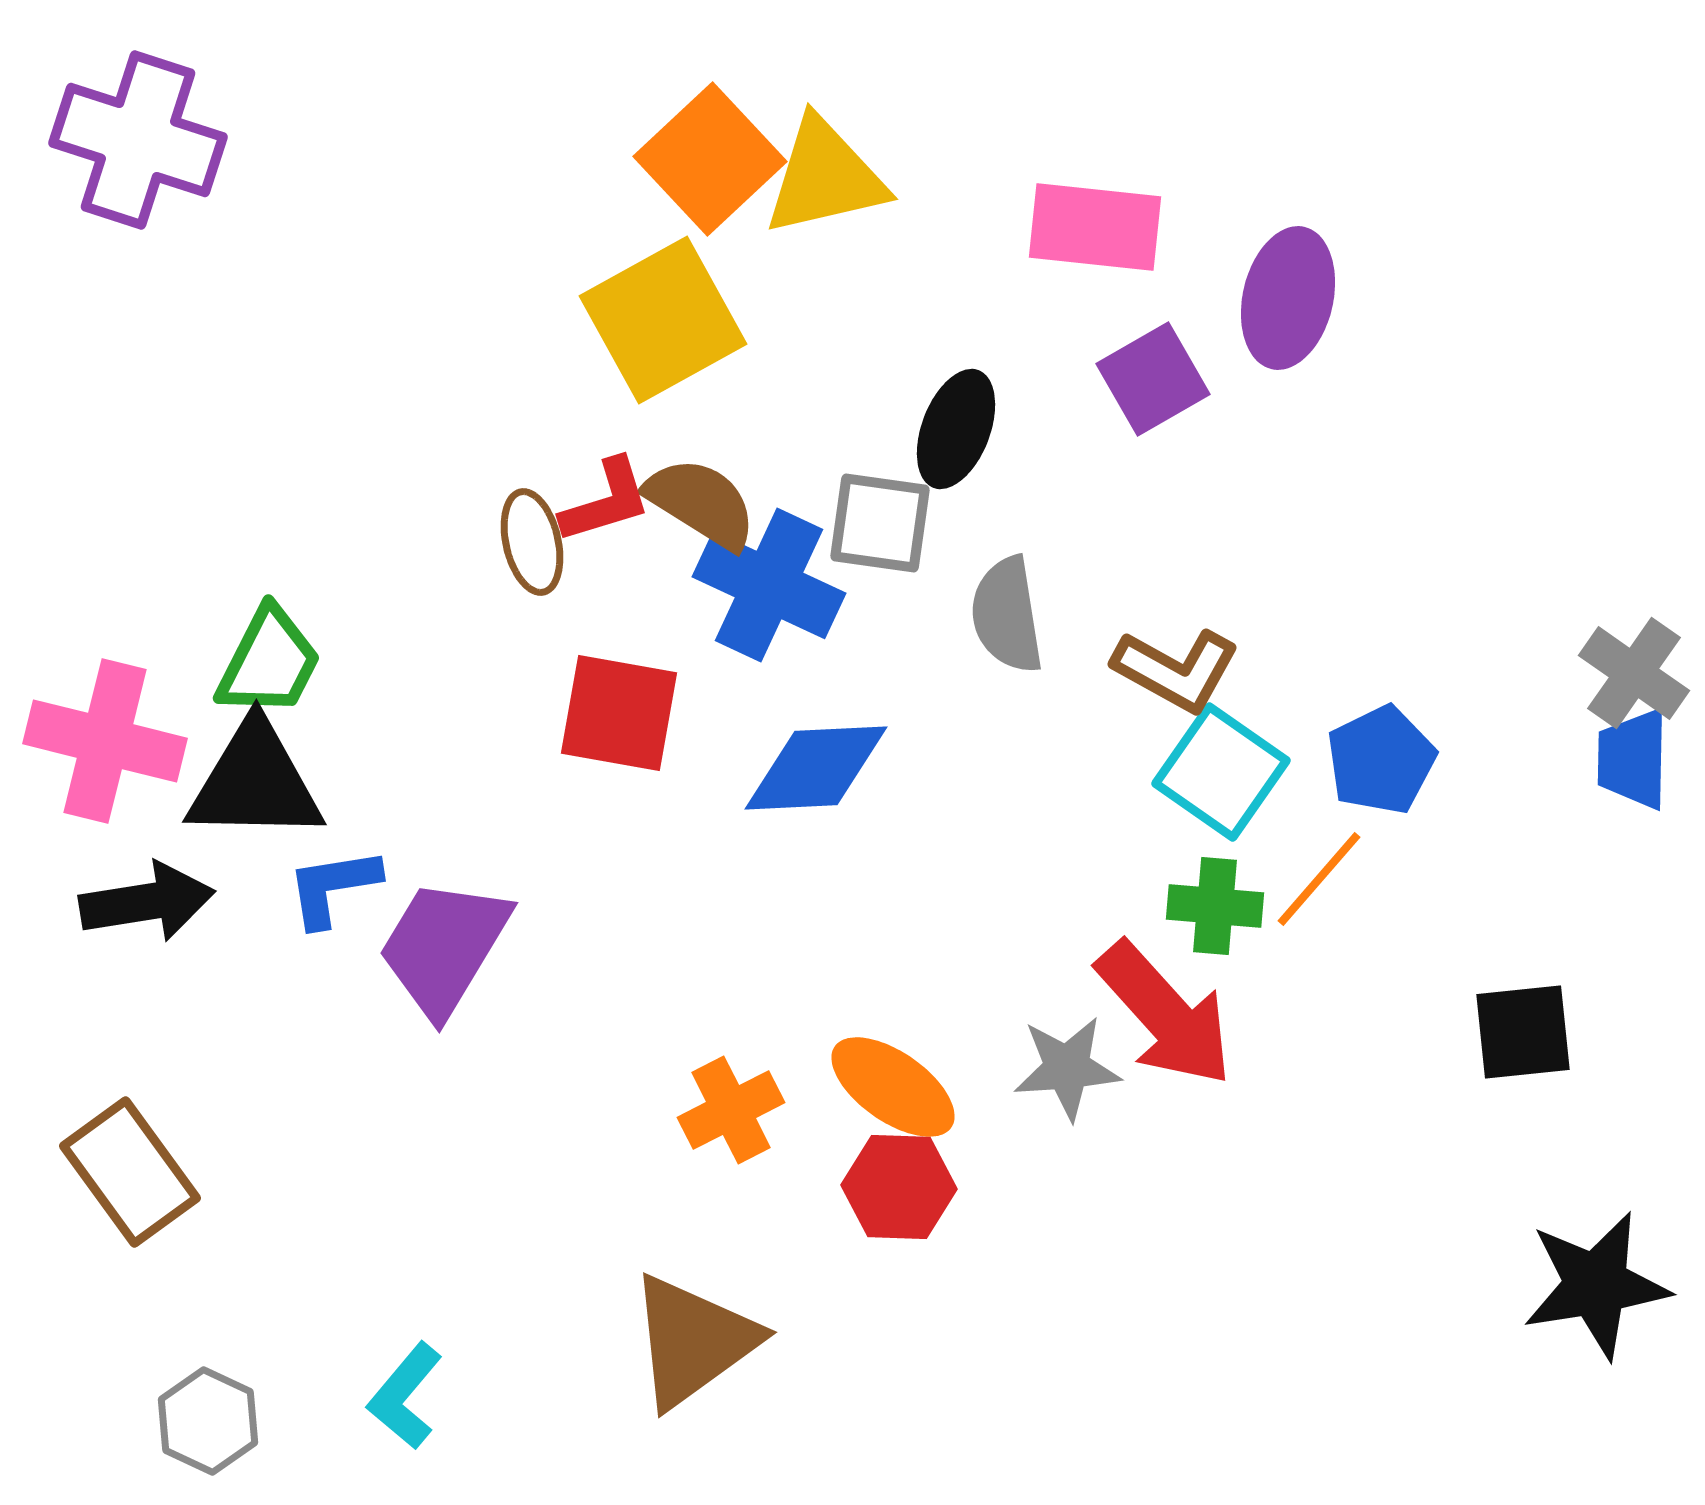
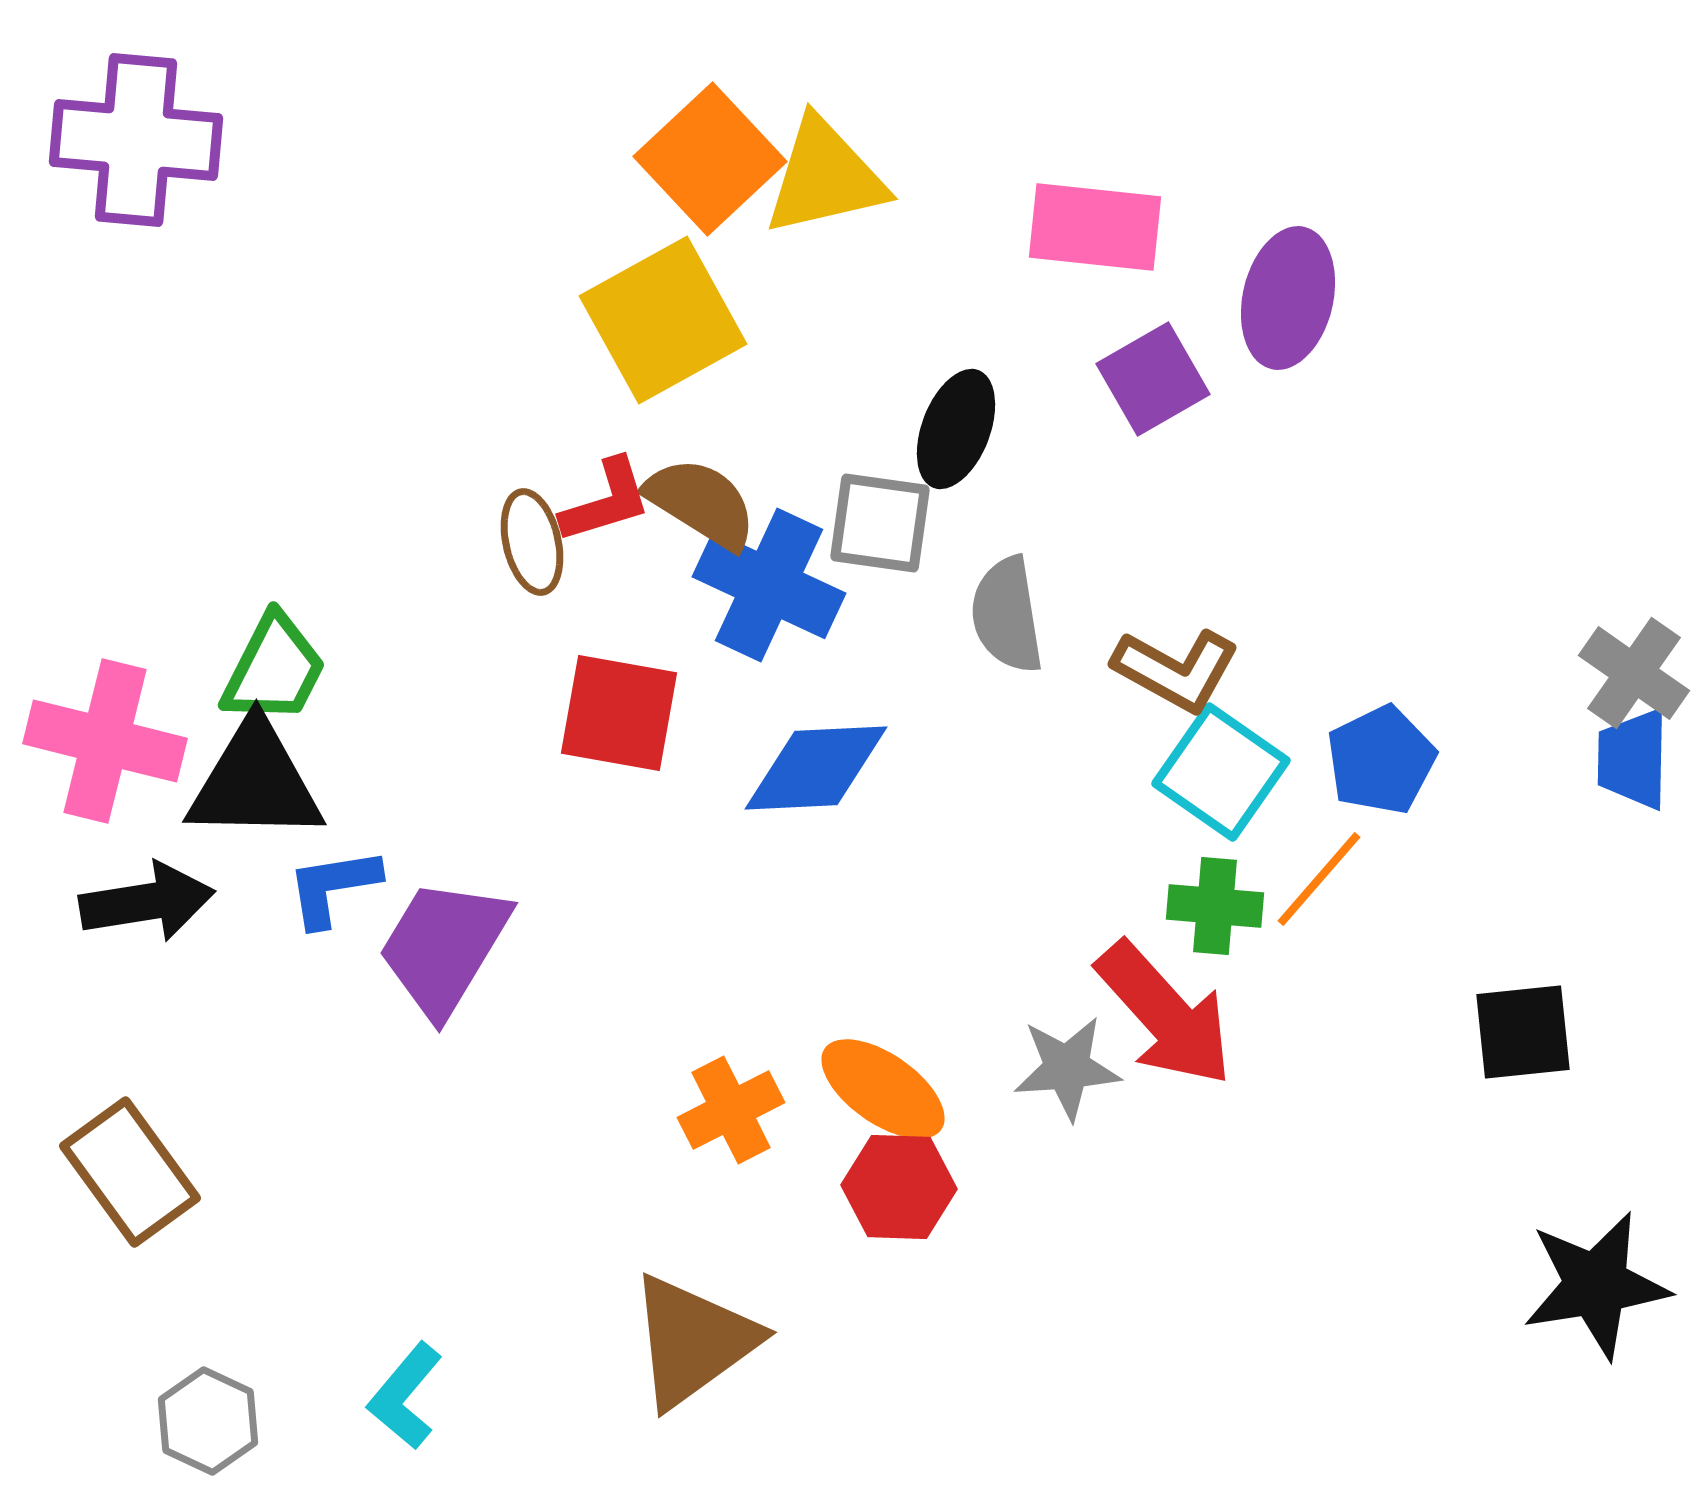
purple cross: moved 2 px left; rotated 13 degrees counterclockwise
green trapezoid: moved 5 px right, 7 px down
orange ellipse: moved 10 px left, 2 px down
